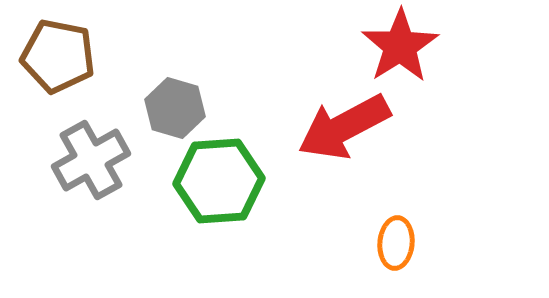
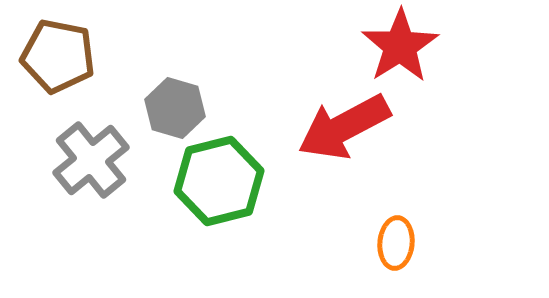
gray cross: rotated 10 degrees counterclockwise
green hexagon: rotated 10 degrees counterclockwise
